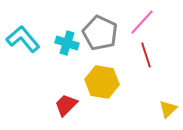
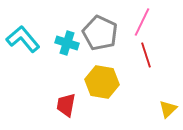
pink line: rotated 16 degrees counterclockwise
red trapezoid: rotated 35 degrees counterclockwise
